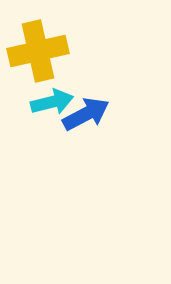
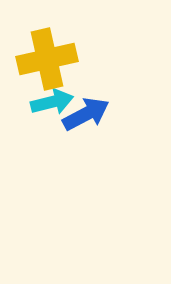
yellow cross: moved 9 px right, 8 px down
